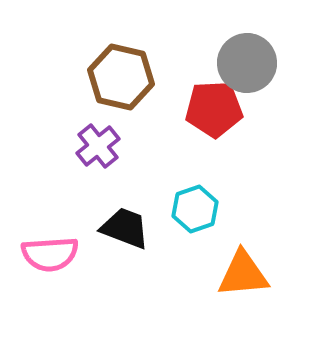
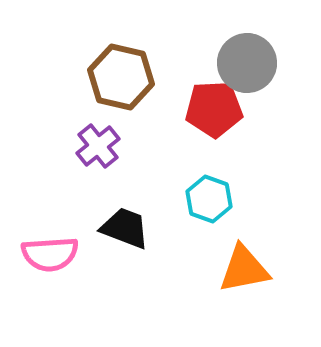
cyan hexagon: moved 14 px right, 10 px up; rotated 21 degrees counterclockwise
orange triangle: moved 1 px right, 5 px up; rotated 6 degrees counterclockwise
